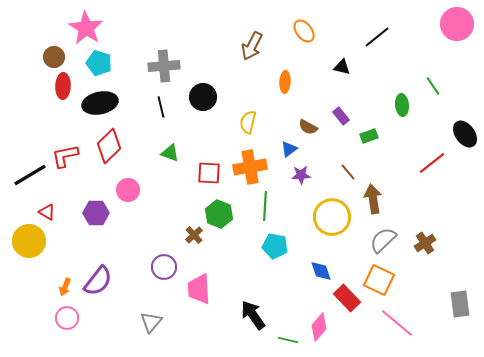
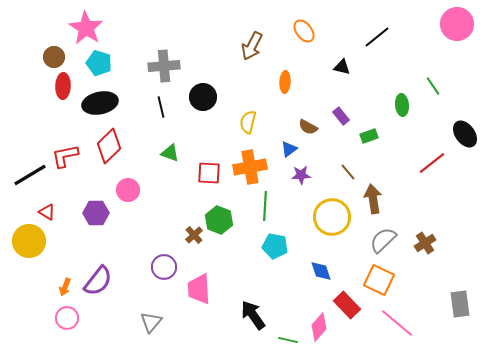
green hexagon at (219, 214): moved 6 px down
red rectangle at (347, 298): moved 7 px down
